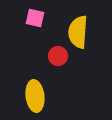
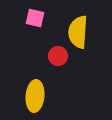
yellow ellipse: rotated 12 degrees clockwise
